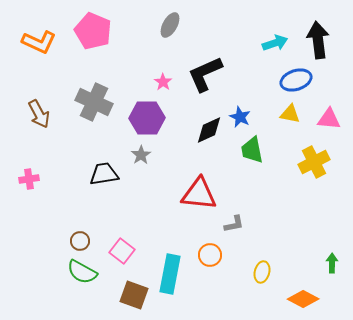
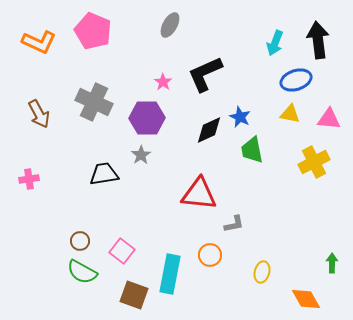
cyan arrow: rotated 130 degrees clockwise
orange diamond: moved 3 px right; rotated 32 degrees clockwise
